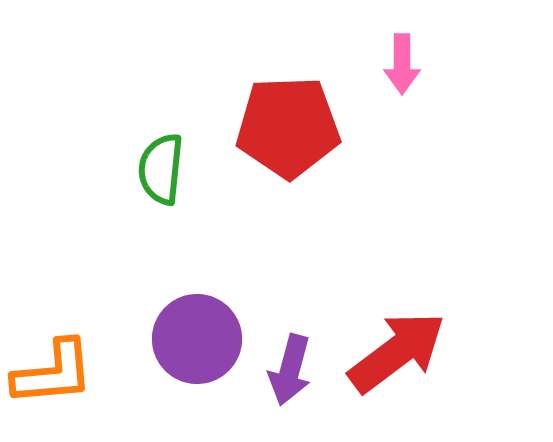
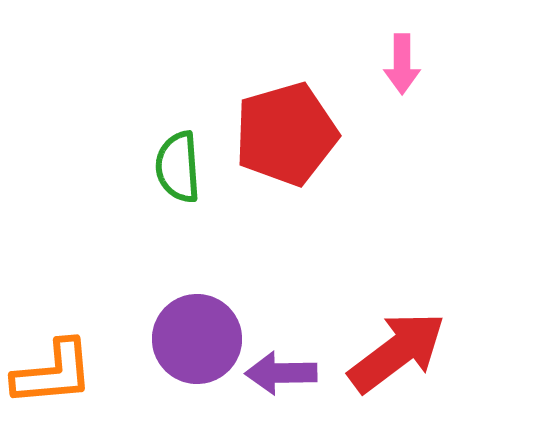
red pentagon: moved 2 px left, 7 px down; rotated 14 degrees counterclockwise
green semicircle: moved 17 px right, 2 px up; rotated 10 degrees counterclockwise
purple arrow: moved 9 px left, 3 px down; rotated 74 degrees clockwise
